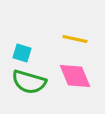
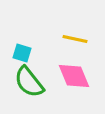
pink diamond: moved 1 px left
green semicircle: rotated 36 degrees clockwise
